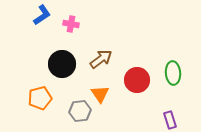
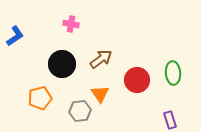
blue L-shape: moved 27 px left, 21 px down
